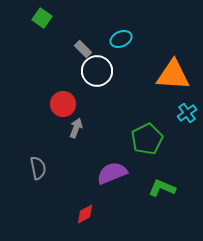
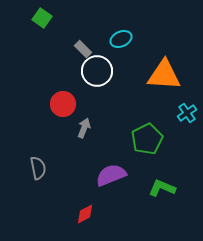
orange triangle: moved 9 px left
gray arrow: moved 8 px right
purple semicircle: moved 1 px left, 2 px down
